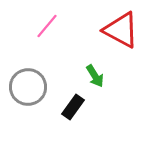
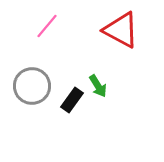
green arrow: moved 3 px right, 10 px down
gray circle: moved 4 px right, 1 px up
black rectangle: moved 1 px left, 7 px up
